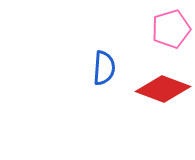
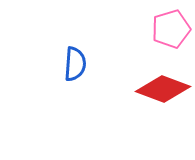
blue semicircle: moved 29 px left, 4 px up
